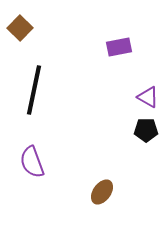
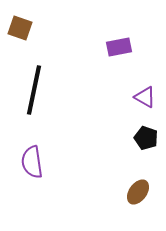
brown square: rotated 25 degrees counterclockwise
purple triangle: moved 3 px left
black pentagon: moved 8 px down; rotated 20 degrees clockwise
purple semicircle: rotated 12 degrees clockwise
brown ellipse: moved 36 px right
